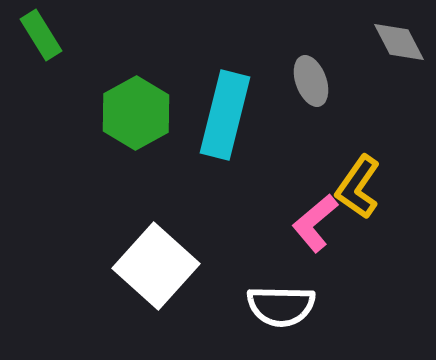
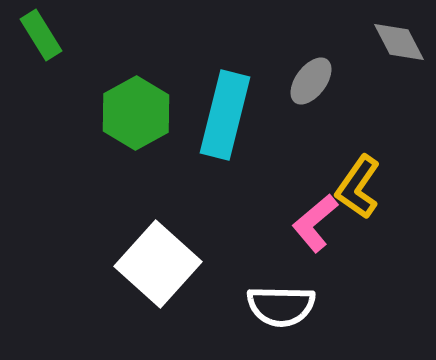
gray ellipse: rotated 57 degrees clockwise
white square: moved 2 px right, 2 px up
